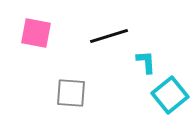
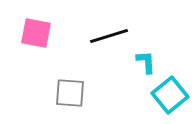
gray square: moved 1 px left
